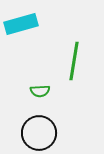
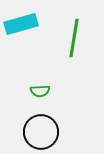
green line: moved 23 px up
black circle: moved 2 px right, 1 px up
